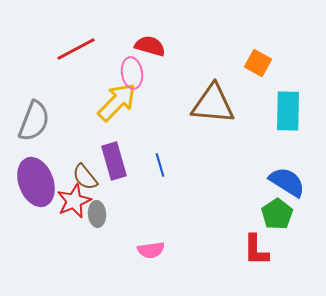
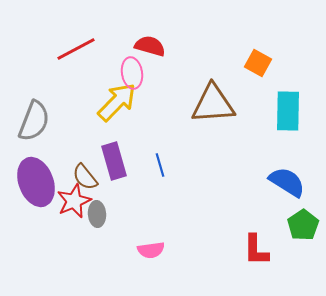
brown triangle: rotated 9 degrees counterclockwise
green pentagon: moved 26 px right, 11 px down
